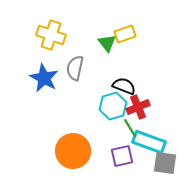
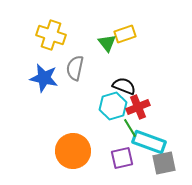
blue star: rotated 16 degrees counterclockwise
purple square: moved 2 px down
gray square: moved 1 px left; rotated 20 degrees counterclockwise
